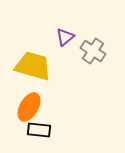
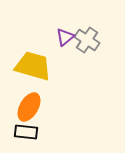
gray cross: moved 6 px left, 11 px up
black rectangle: moved 13 px left, 2 px down
